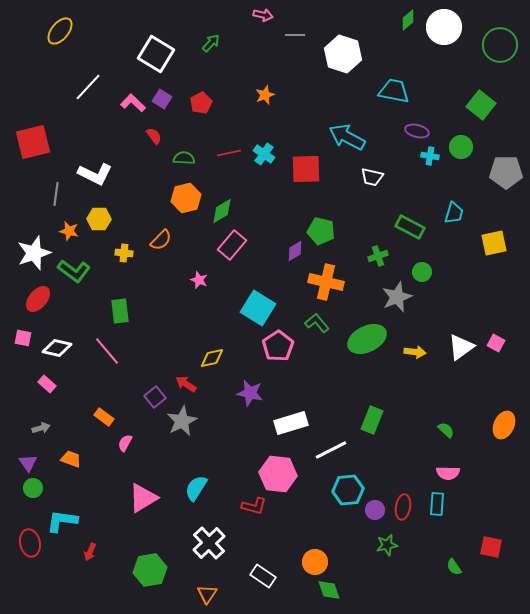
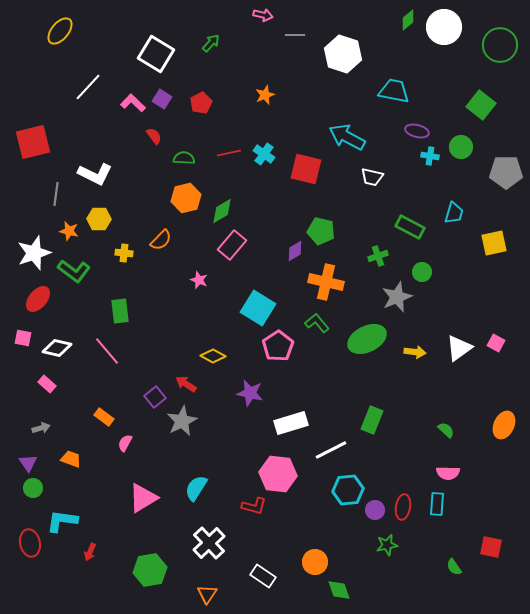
red square at (306, 169): rotated 16 degrees clockwise
white triangle at (461, 347): moved 2 px left, 1 px down
yellow diamond at (212, 358): moved 1 px right, 2 px up; rotated 40 degrees clockwise
green diamond at (329, 590): moved 10 px right
